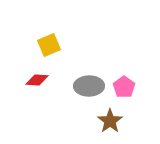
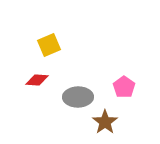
gray ellipse: moved 11 px left, 11 px down
brown star: moved 5 px left, 1 px down
